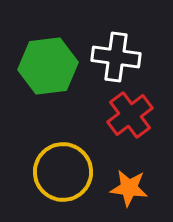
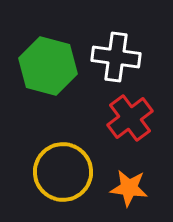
green hexagon: rotated 22 degrees clockwise
red cross: moved 3 px down
